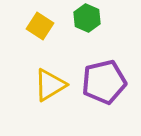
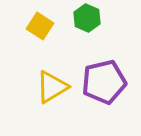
yellow triangle: moved 2 px right, 2 px down
